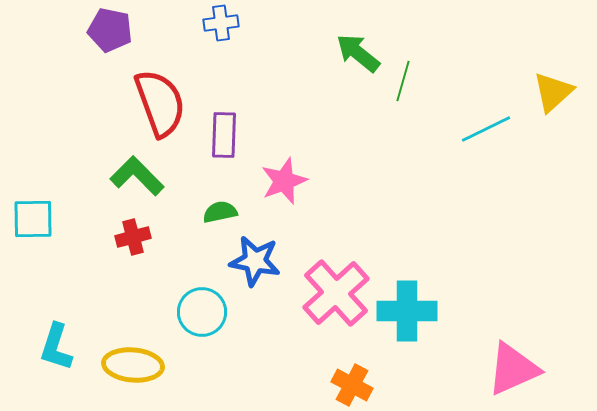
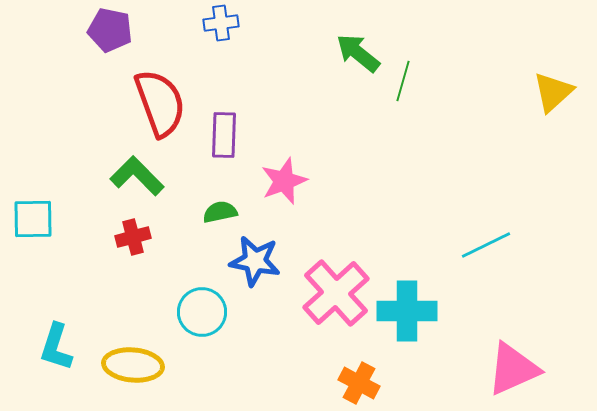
cyan line: moved 116 px down
orange cross: moved 7 px right, 2 px up
